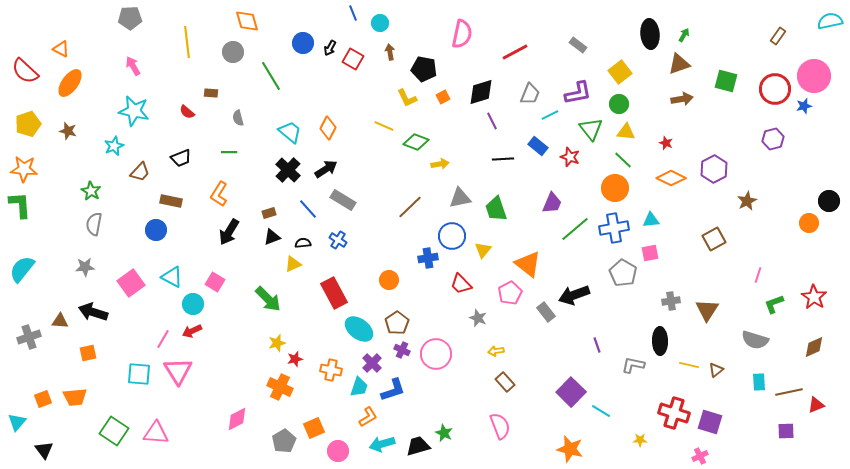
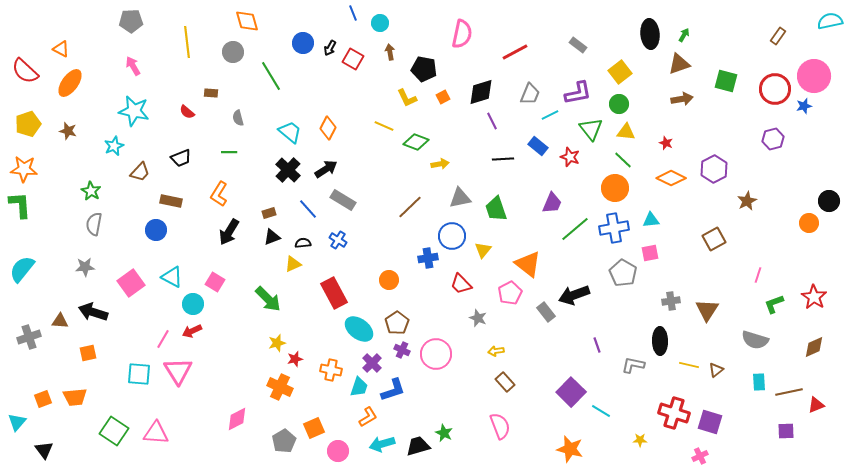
gray pentagon at (130, 18): moved 1 px right, 3 px down
